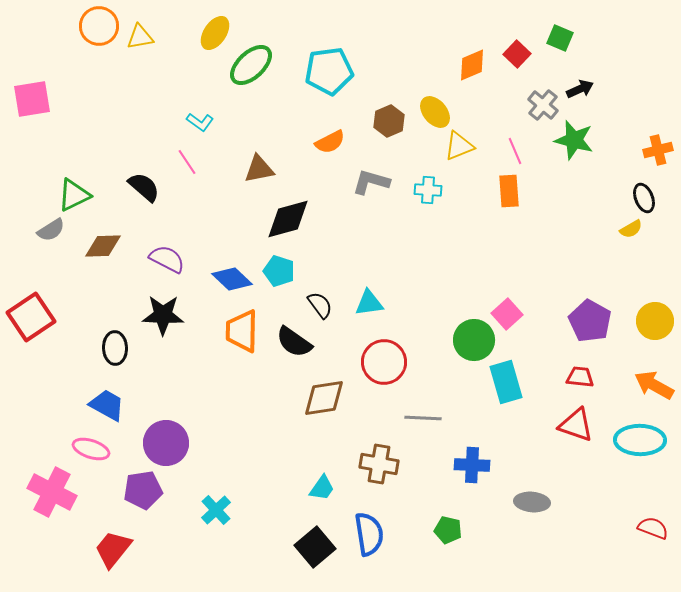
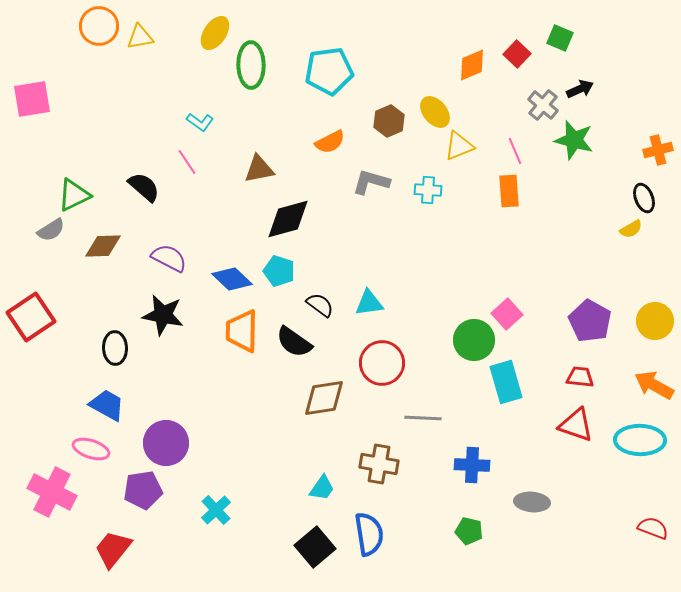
green ellipse at (251, 65): rotated 48 degrees counterclockwise
purple semicircle at (167, 259): moved 2 px right, 1 px up
black semicircle at (320, 305): rotated 16 degrees counterclockwise
black star at (163, 315): rotated 9 degrees clockwise
red circle at (384, 362): moved 2 px left, 1 px down
green pentagon at (448, 530): moved 21 px right, 1 px down
